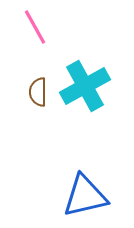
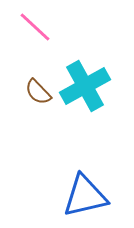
pink line: rotated 18 degrees counterclockwise
brown semicircle: rotated 44 degrees counterclockwise
